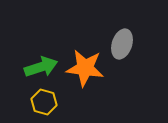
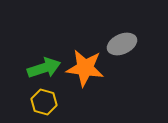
gray ellipse: rotated 48 degrees clockwise
green arrow: moved 3 px right, 1 px down
